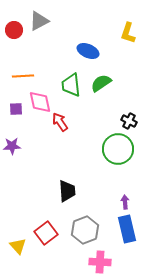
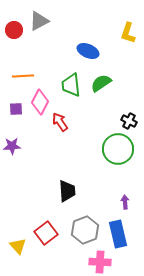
pink diamond: rotated 40 degrees clockwise
blue rectangle: moved 9 px left, 5 px down
